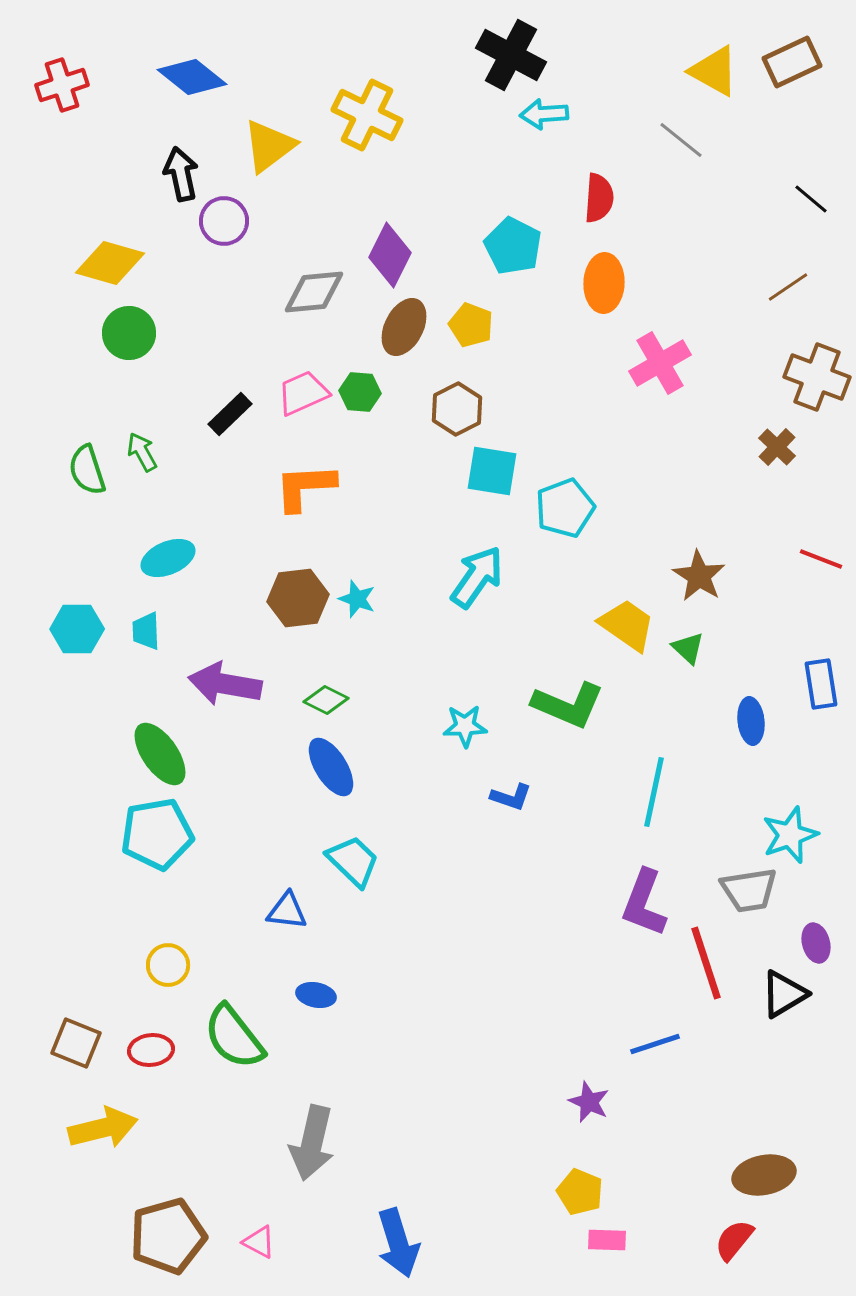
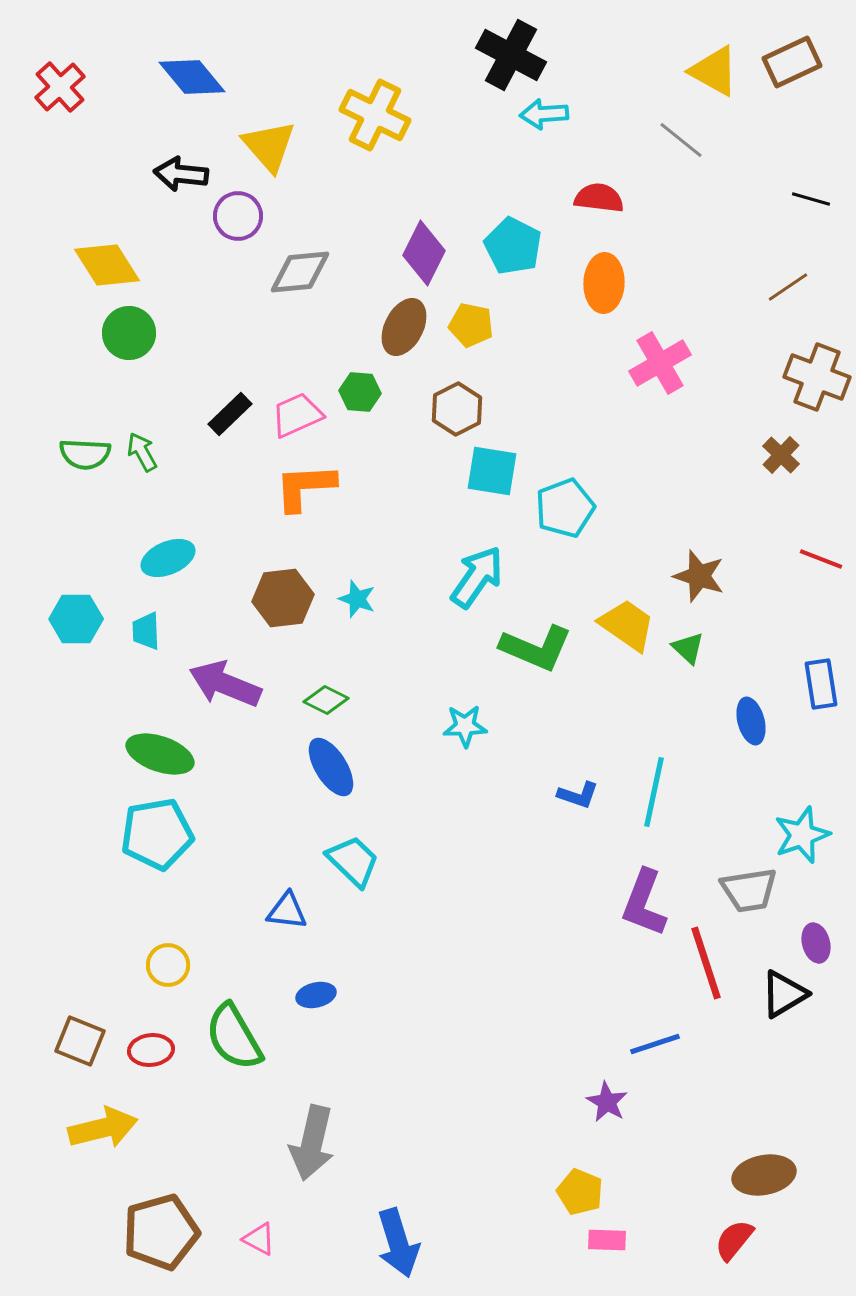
blue diamond at (192, 77): rotated 12 degrees clockwise
red cross at (62, 85): moved 2 px left, 2 px down; rotated 24 degrees counterclockwise
yellow cross at (367, 115): moved 8 px right
yellow triangle at (269, 146): rotated 34 degrees counterclockwise
black arrow at (181, 174): rotated 72 degrees counterclockwise
red semicircle at (599, 198): rotated 87 degrees counterclockwise
black line at (811, 199): rotated 24 degrees counterclockwise
purple circle at (224, 221): moved 14 px right, 5 px up
purple diamond at (390, 255): moved 34 px right, 2 px up
yellow diamond at (110, 263): moved 3 px left, 2 px down; rotated 42 degrees clockwise
gray diamond at (314, 292): moved 14 px left, 20 px up
yellow pentagon at (471, 325): rotated 9 degrees counterclockwise
pink trapezoid at (303, 393): moved 6 px left, 22 px down
brown cross at (777, 447): moved 4 px right, 8 px down
green semicircle at (87, 470): moved 2 px left, 16 px up; rotated 69 degrees counterclockwise
brown star at (699, 576): rotated 14 degrees counterclockwise
brown hexagon at (298, 598): moved 15 px left
cyan hexagon at (77, 629): moved 1 px left, 10 px up
purple arrow at (225, 684): rotated 12 degrees clockwise
green L-shape at (568, 705): moved 32 px left, 57 px up
blue ellipse at (751, 721): rotated 9 degrees counterclockwise
green ellipse at (160, 754): rotated 36 degrees counterclockwise
blue L-shape at (511, 797): moved 67 px right, 2 px up
cyan star at (790, 835): moved 12 px right
blue ellipse at (316, 995): rotated 24 degrees counterclockwise
green semicircle at (234, 1037): rotated 8 degrees clockwise
brown square at (76, 1043): moved 4 px right, 2 px up
purple star at (589, 1102): moved 18 px right; rotated 6 degrees clockwise
brown pentagon at (168, 1236): moved 7 px left, 4 px up
pink triangle at (259, 1242): moved 3 px up
